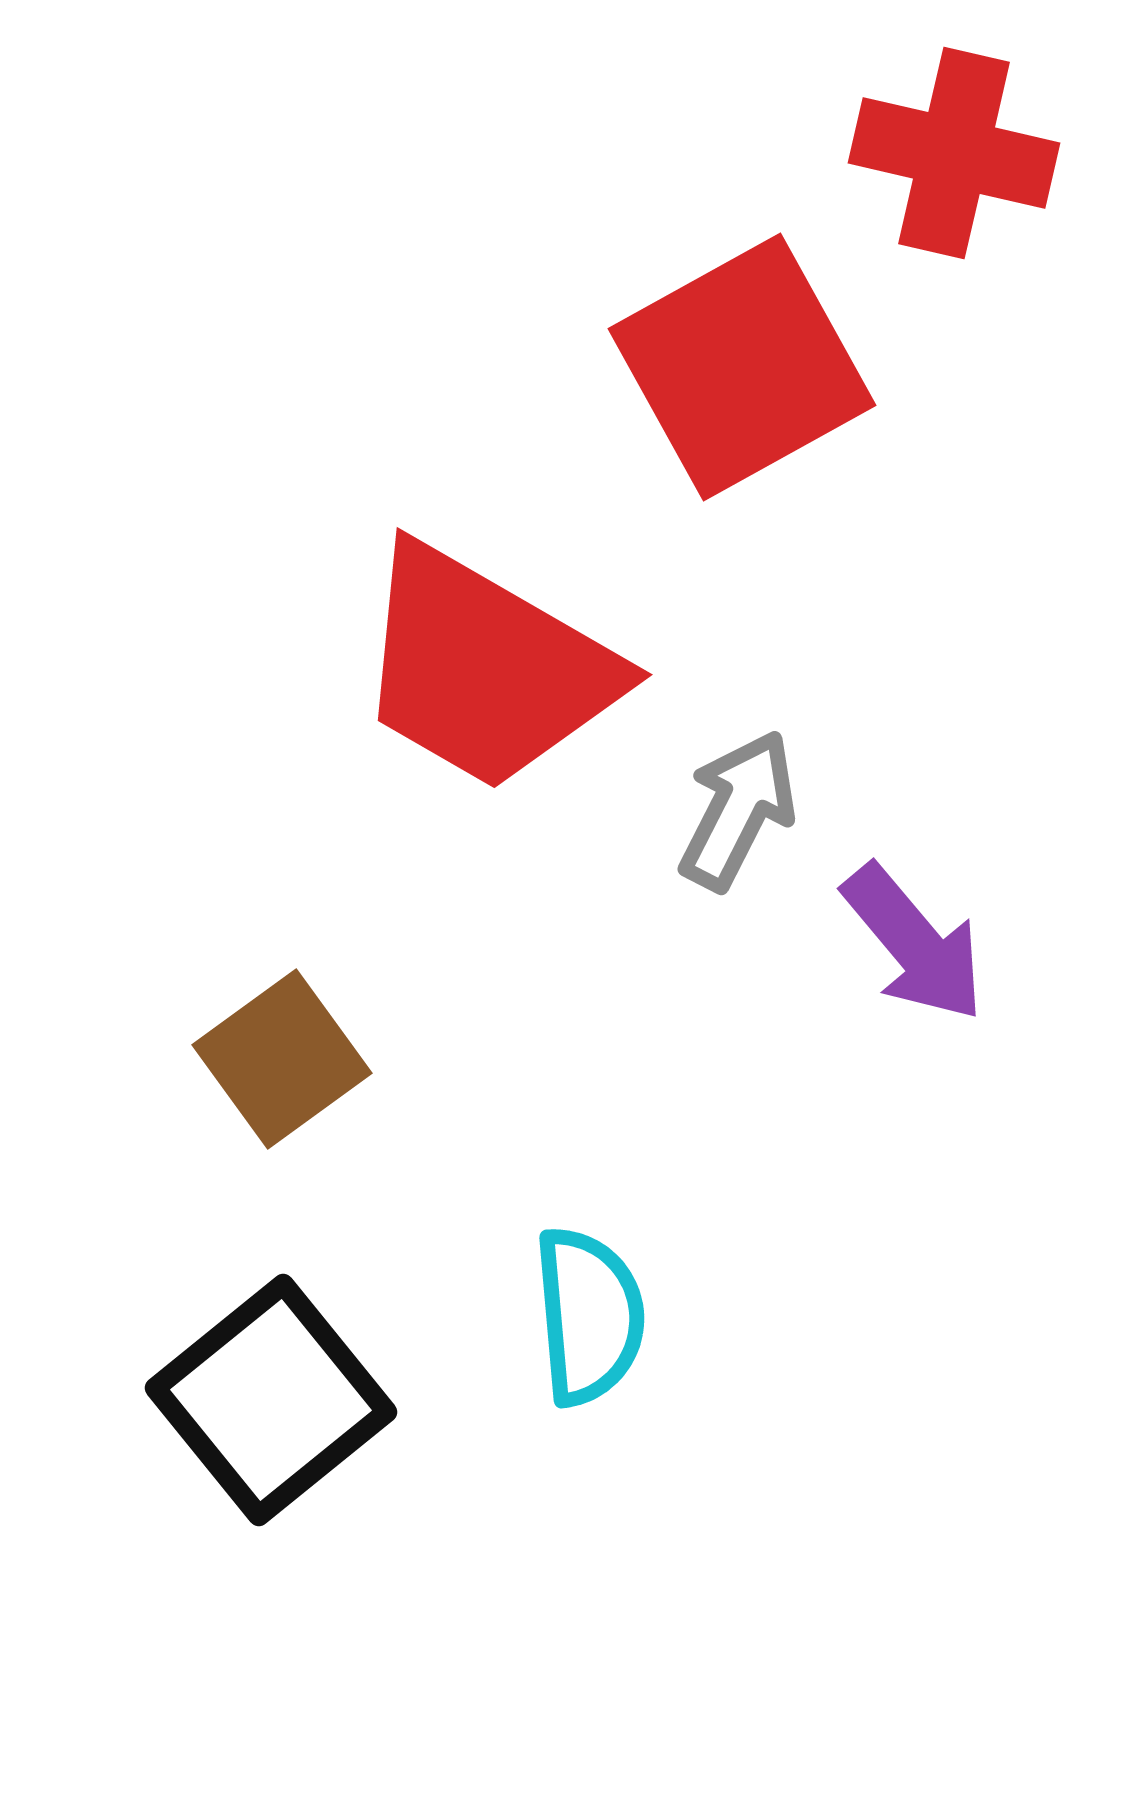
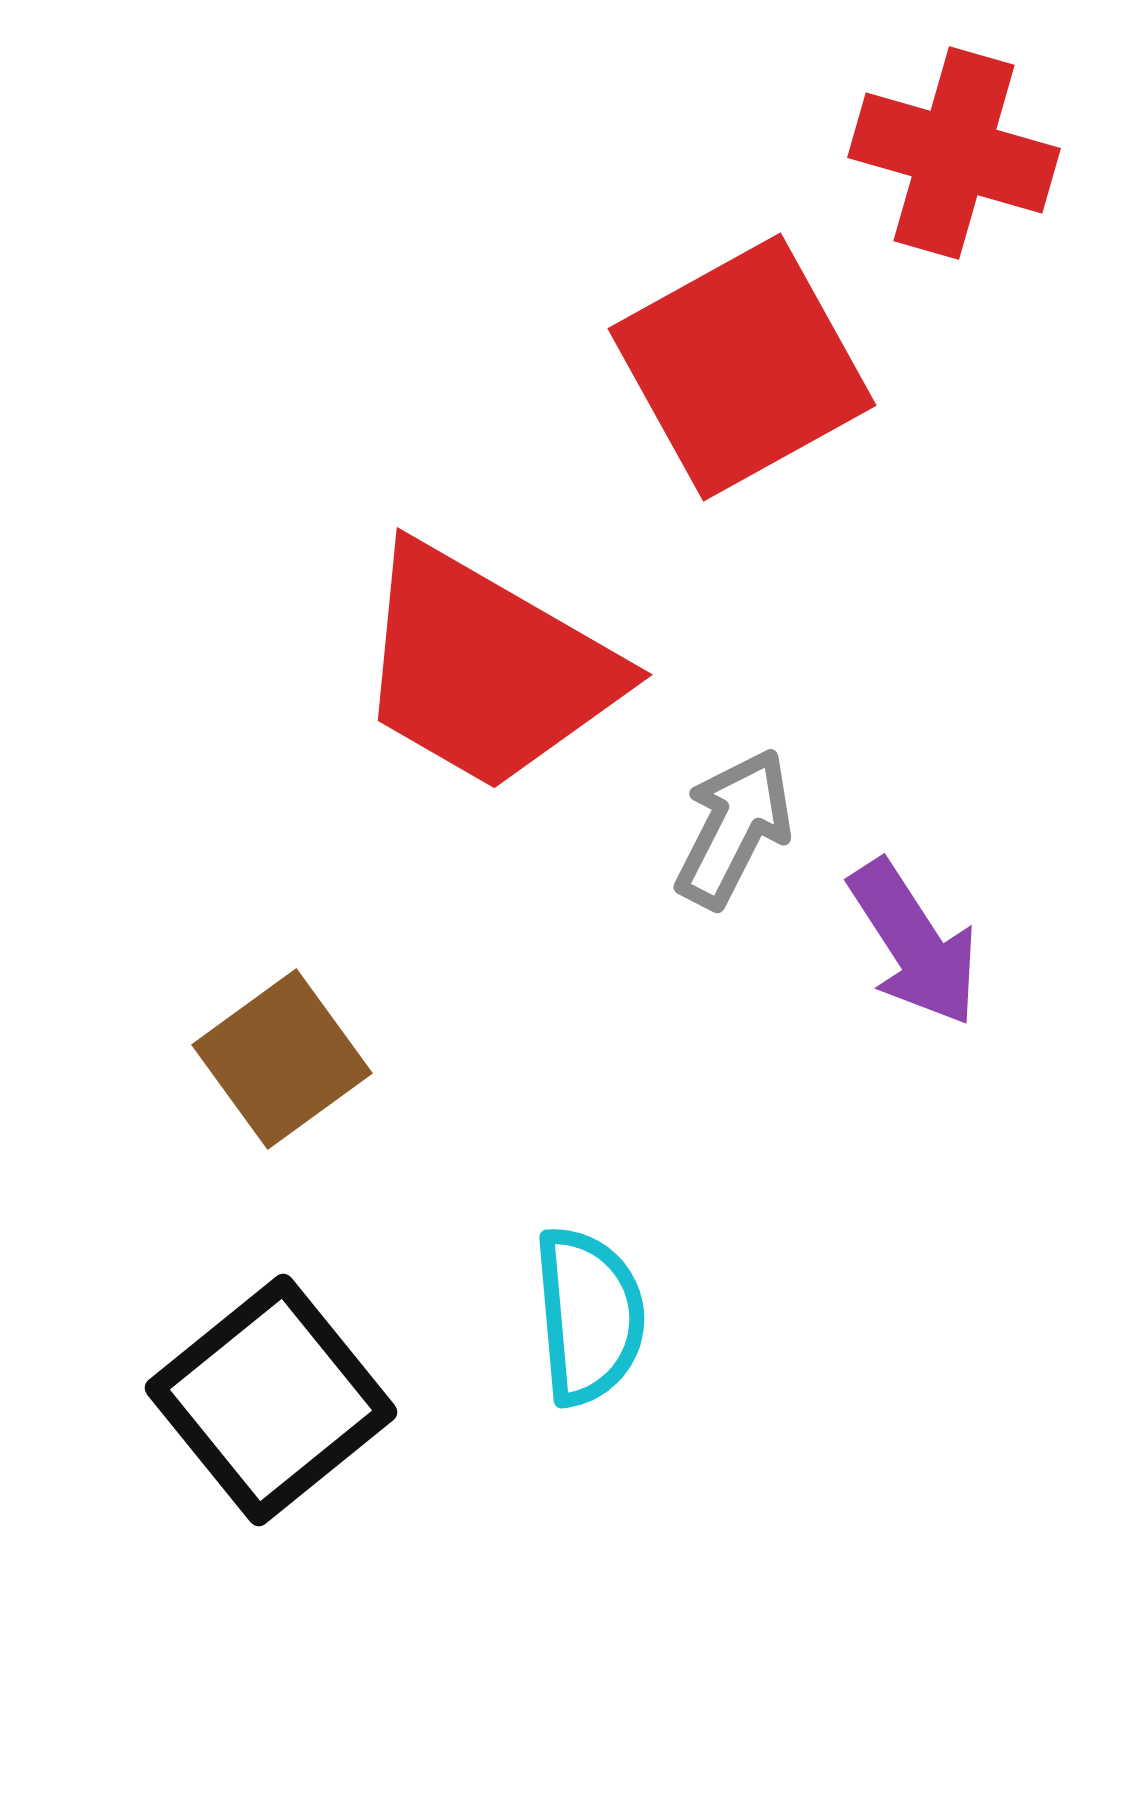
red cross: rotated 3 degrees clockwise
gray arrow: moved 4 px left, 18 px down
purple arrow: rotated 7 degrees clockwise
